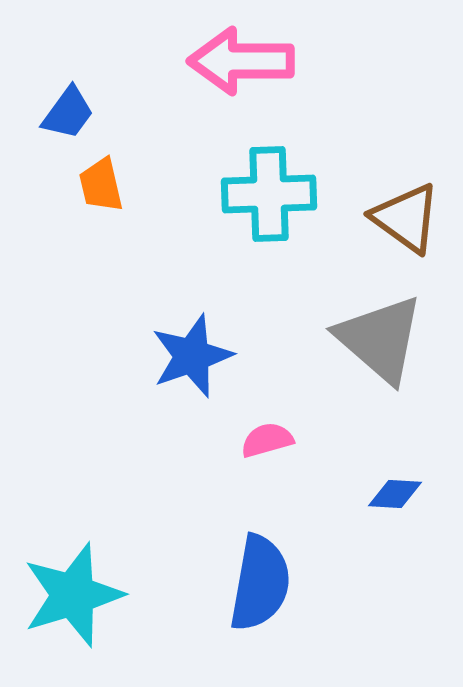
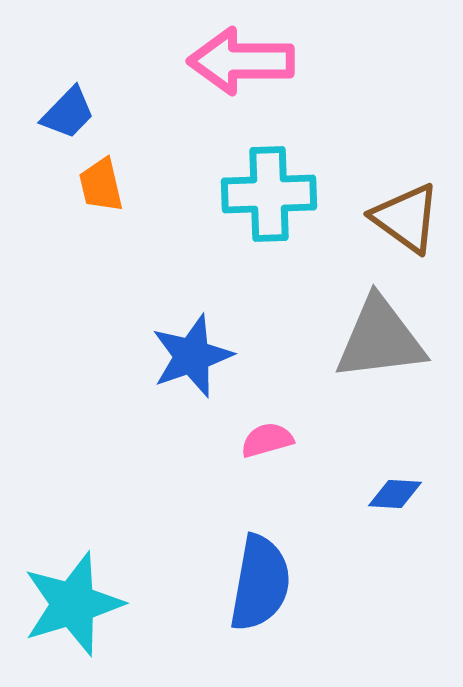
blue trapezoid: rotated 8 degrees clockwise
gray triangle: rotated 48 degrees counterclockwise
cyan star: moved 9 px down
